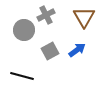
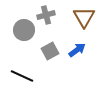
gray cross: rotated 12 degrees clockwise
black line: rotated 10 degrees clockwise
